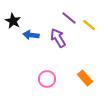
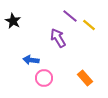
purple line: moved 1 px right, 2 px up
blue arrow: moved 25 px down
pink circle: moved 3 px left, 1 px up
